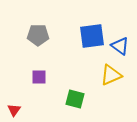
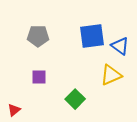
gray pentagon: moved 1 px down
green square: rotated 30 degrees clockwise
red triangle: rotated 16 degrees clockwise
